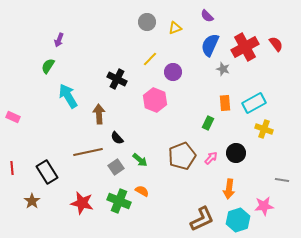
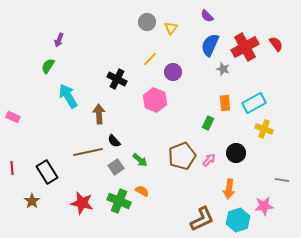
yellow triangle: moved 4 px left; rotated 32 degrees counterclockwise
black semicircle: moved 3 px left, 3 px down
pink arrow: moved 2 px left, 2 px down
